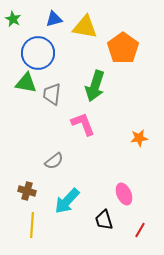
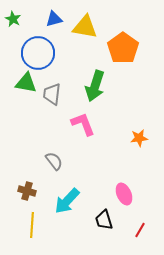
gray semicircle: rotated 90 degrees counterclockwise
